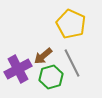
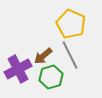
gray line: moved 2 px left, 8 px up
